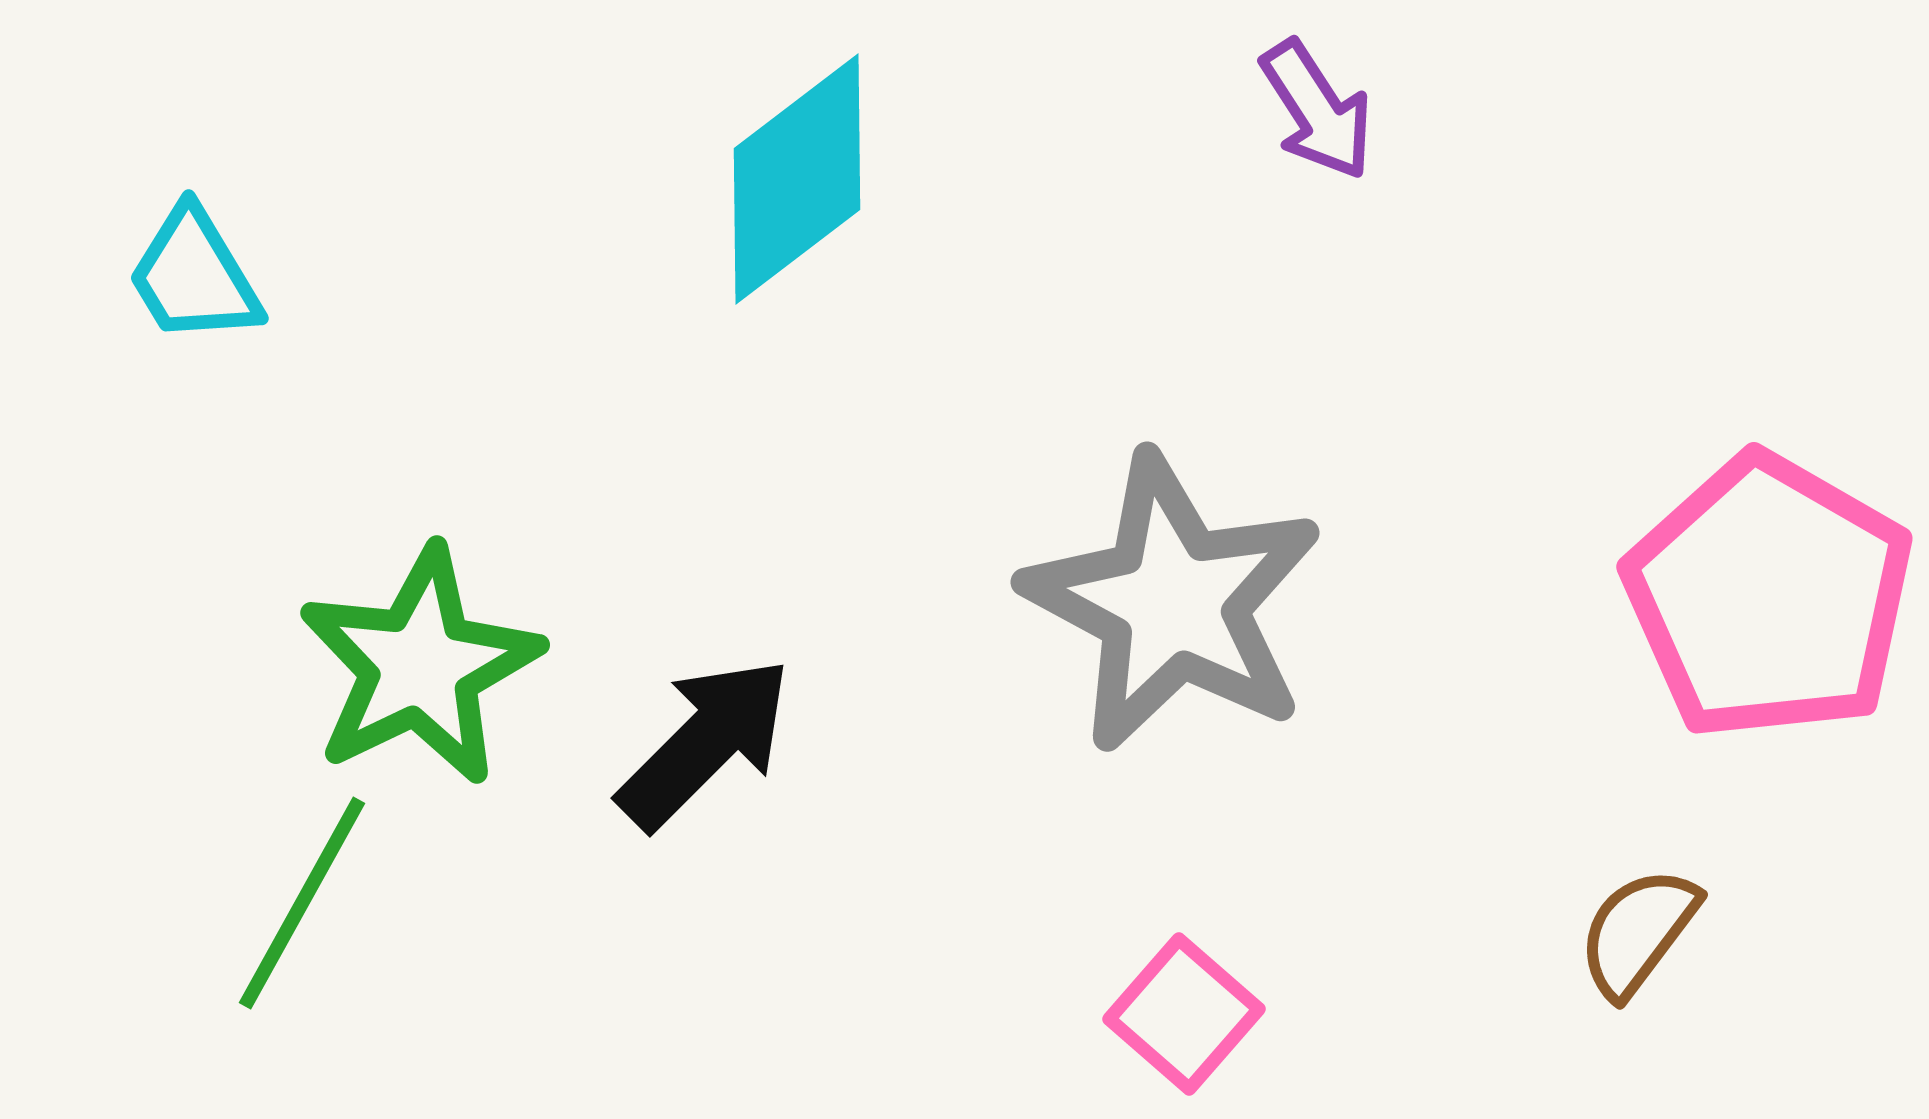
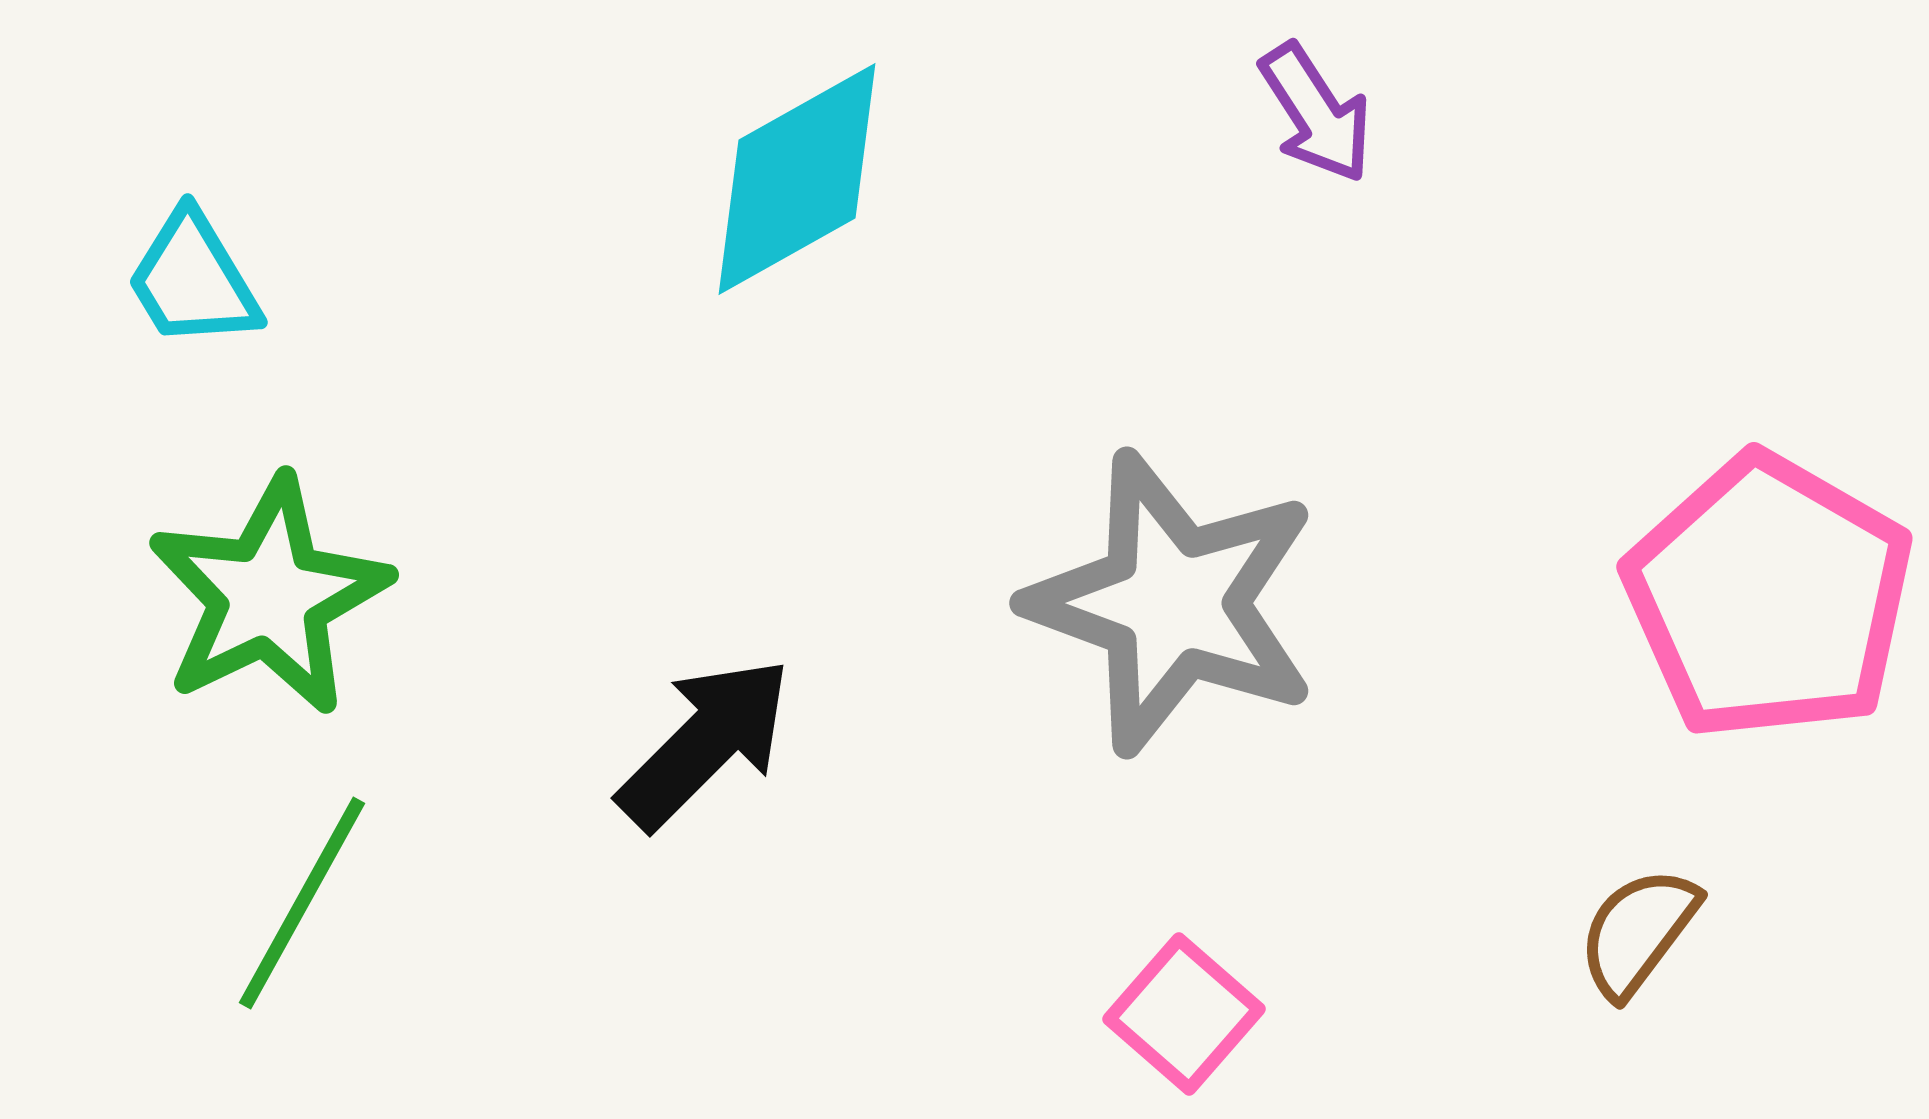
purple arrow: moved 1 px left, 3 px down
cyan diamond: rotated 8 degrees clockwise
cyan trapezoid: moved 1 px left, 4 px down
gray star: rotated 8 degrees counterclockwise
green star: moved 151 px left, 70 px up
